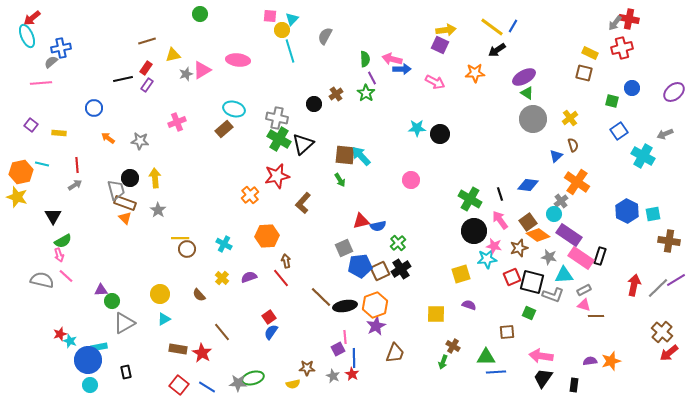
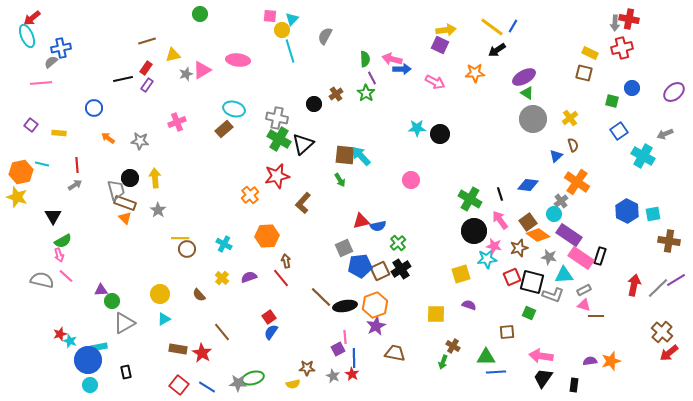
gray arrow at (615, 23): rotated 35 degrees counterclockwise
brown trapezoid at (395, 353): rotated 100 degrees counterclockwise
